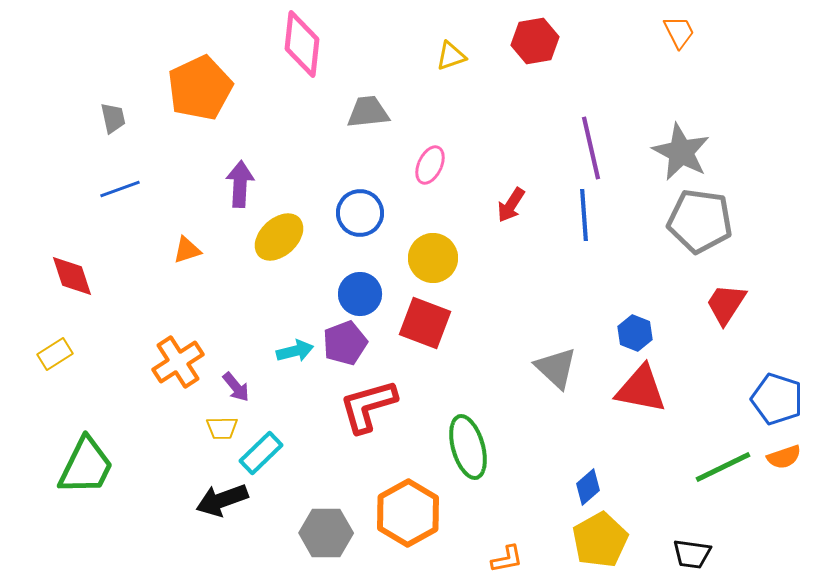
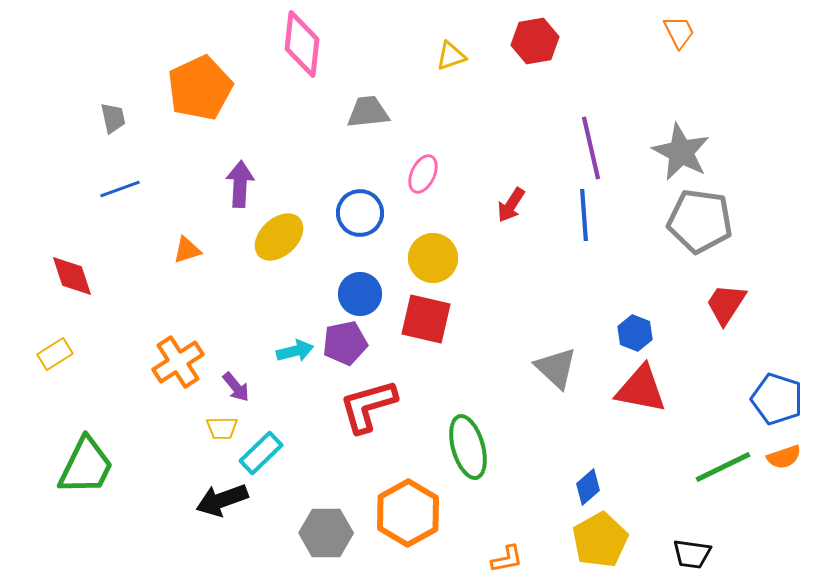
pink ellipse at (430, 165): moved 7 px left, 9 px down
red square at (425, 323): moved 1 px right, 4 px up; rotated 8 degrees counterclockwise
purple pentagon at (345, 343): rotated 9 degrees clockwise
